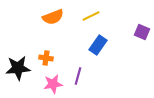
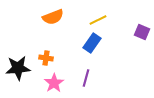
yellow line: moved 7 px right, 4 px down
blue rectangle: moved 6 px left, 2 px up
purple line: moved 8 px right, 2 px down
pink star: moved 1 px right, 1 px up; rotated 24 degrees counterclockwise
